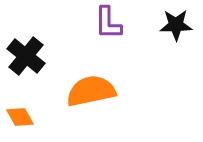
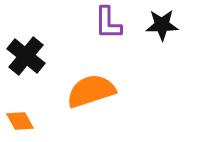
black star: moved 14 px left
orange semicircle: rotated 6 degrees counterclockwise
orange diamond: moved 4 px down
